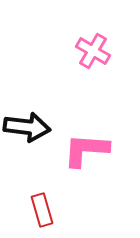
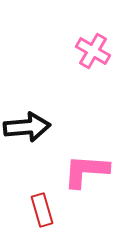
black arrow: rotated 12 degrees counterclockwise
pink L-shape: moved 21 px down
